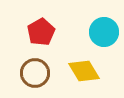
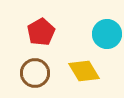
cyan circle: moved 3 px right, 2 px down
